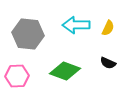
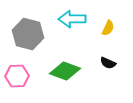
cyan arrow: moved 4 px left, 6 px up
gray hexagon: rotated 8 degrees clockwise
